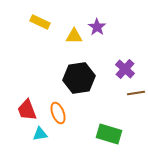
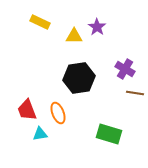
purple cross: rotated 12 degrees counterclockwise
brown line: moved 1 px left; rotated 18 degrees clockwise
